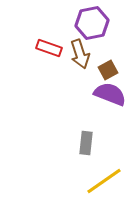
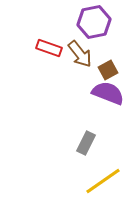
purple hexagon: moved 2 px right, 1 px up
brown arrow: rotated 20 degrees counterclockwise
purple semicircle: moved 2 px left, 1 px up
gray rectangle: rotated 20 degrees clockwise
yellow line: moved 1 px left
